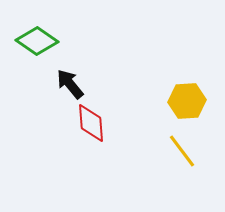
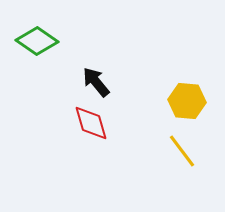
black arrow: moved 26 px right, 2 px up
yellow hexagon: rotated 9 degrees clockwise
red diamond: rotated 12 degrees counterclockwise
